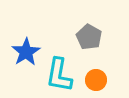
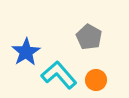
cyan L-shape: rotated 129 degrees clockwise
